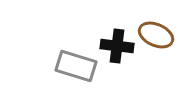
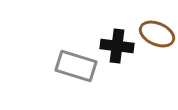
brown ellipse: moved 1 px right, 1 px up
